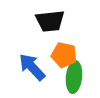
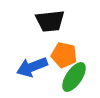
blue arrow: rotated 68 degrees counterclockwise
green ellipse: rotated 28 degrees clockwise
